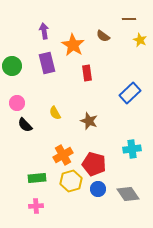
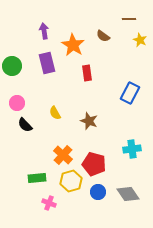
blue rectangle: rotated 20 degrees counterclockwise
orange cross: rotated 18 degrees counterclockwise
blue circle: moved 3 px down
pink cross: moved 13 px right, 3 px up; rotated 24 degrees clockwise
